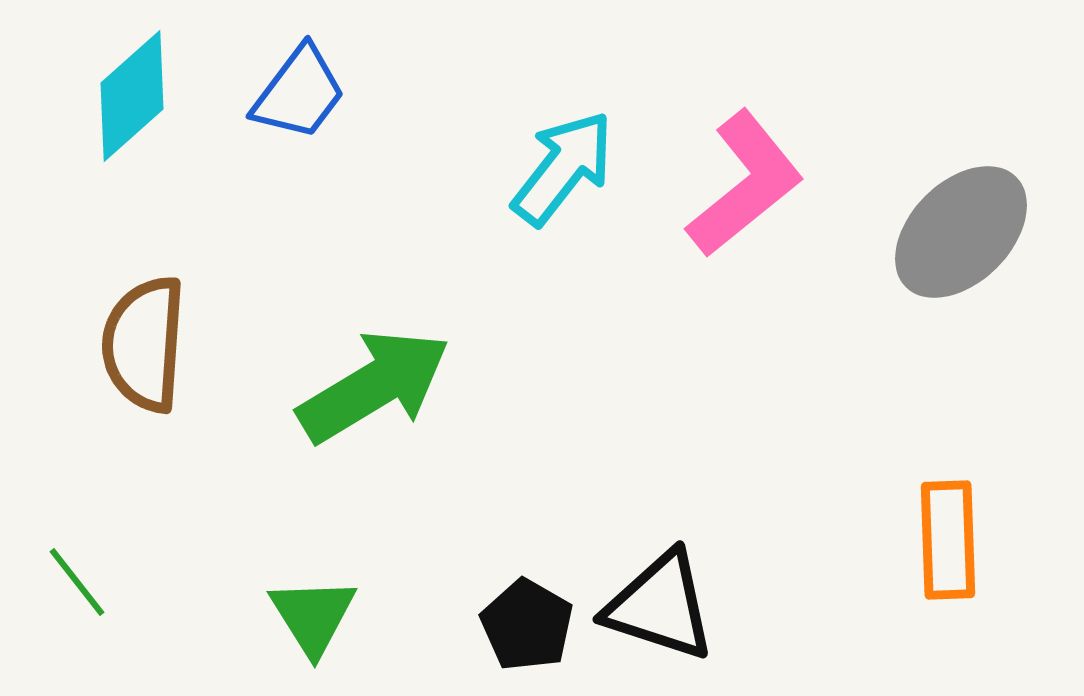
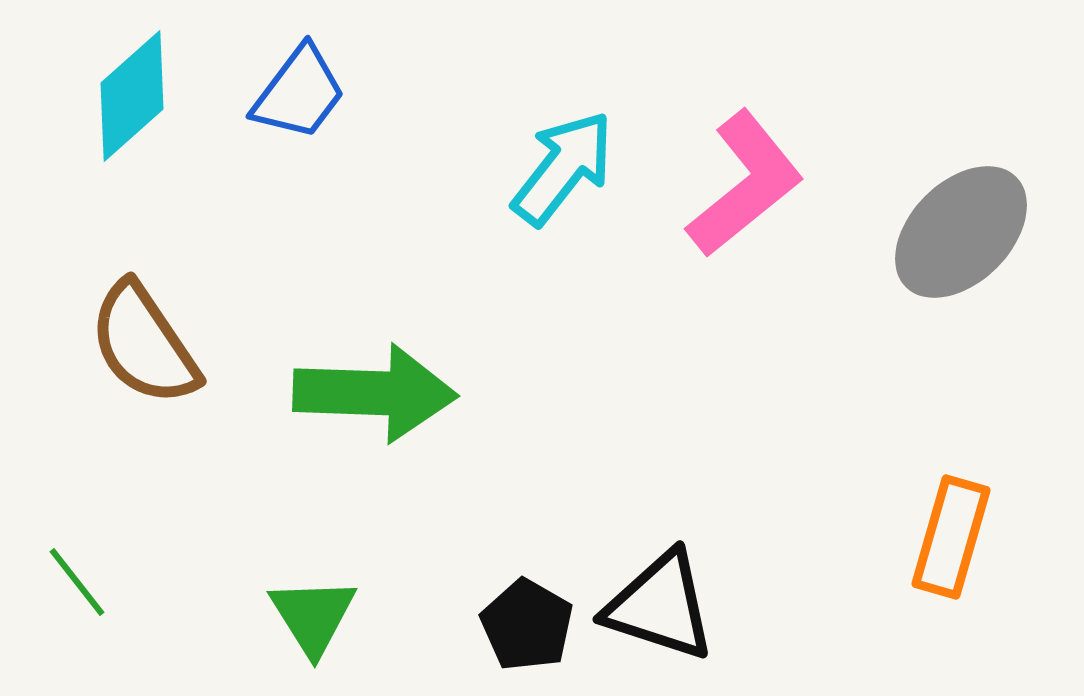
brown semicircle: rotated 38 degrees counterclockwise
green arrow: moved 1 px right, 7 px down; rotated 33 degrees clockwise
orange rectangle: moved 3 px right, 3 px up; rotated 18 degrees clockwise
